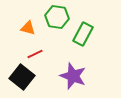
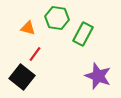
green hexagon: moved 1 px down
red line: rotated 28 degrees counterclockwise
purple star: moved 25 px right
